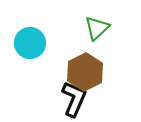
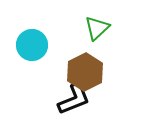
cyan circle: moved 2 px right, 2 px down
black L-shape: rotated 45 degrees clockwise
